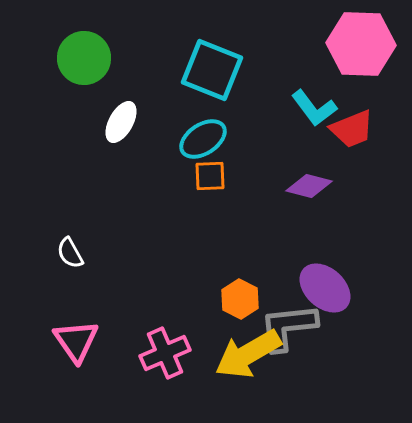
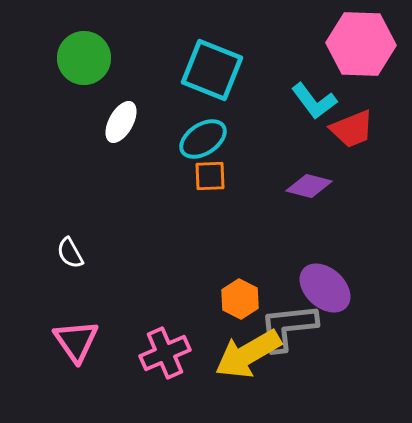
cyan L-shape: moved 7 px up
